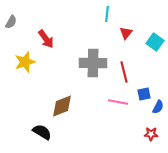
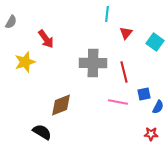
brown diamond: moved 1 px left, 1 px up
